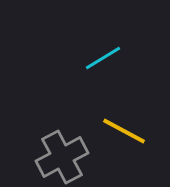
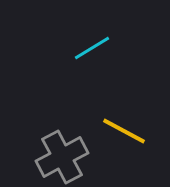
cyan line: moved 11 px left, 10 px up
